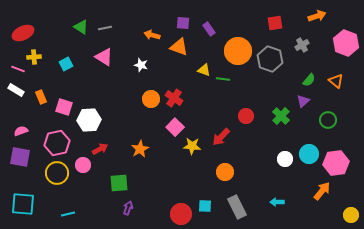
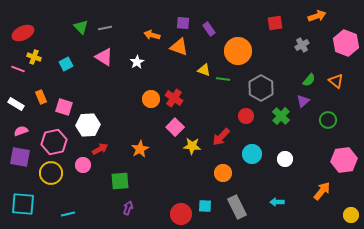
green triangle at (81, 27): rotated 14 degrees clockwise
yellow cross at (34, 57): rotated 24 degrees clockwise
gray hexagon at (270, 59): moved 9 px left, 29 px down; rotated 10 degrees clockwise
white star at (141, 65): moved 4 px left, 3 px up; rotated 24 degrees clockwise
white rectangle at (16, 90): moved 14 px down
white hexagon at (89, 120): moved 1 px left, 5 px down
pink hexagon at (57, 143): moved 3 px left, 1 px up
cyan circle at (309, 154): moved 57 px left
pink hexagon at (336, 163): moved 8 px right, 3 px up
orange circle at (225, 172): moved 2 px left, 1 px down
yellow circle at (57, 173): moved 6 px left
green square at (119, 183): moved 1 px right, 2 px up
